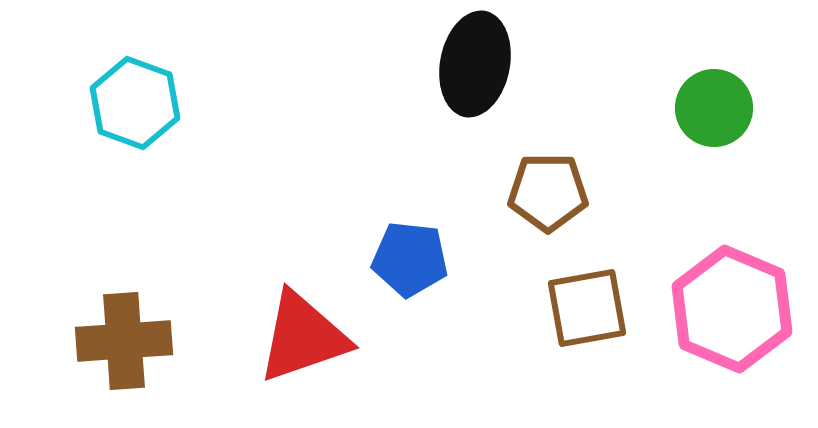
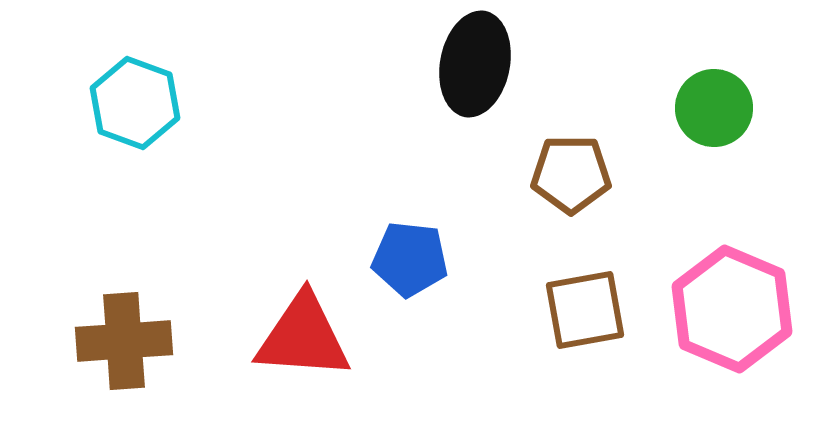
brown pentagon: moved 23 px right, 18 px up
brown square: moved 2 px left, 2 px down
red triangle: rotated 23 degrees clockwise
